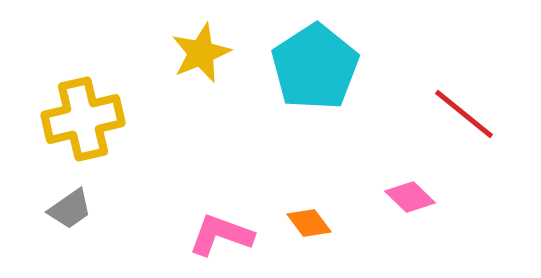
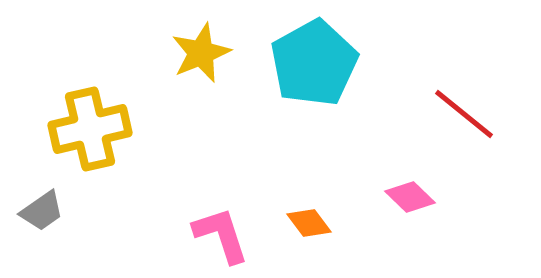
cyan pentagon: moved 1 px left, 4 px up; rotated 4 degrees clockwise
yellow cross: moved 7 px right, 10 px down
gray trapezoid: moved 28 px left, 2 px down
pink L-shape: rotated 52 degrees clockwise
